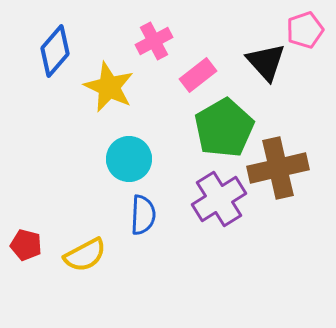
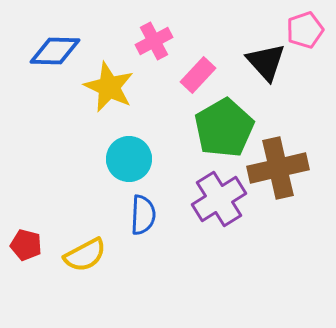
blue diamond: rotated 51 degrees clockwise
pink rectangle: rotated 9 degrees counterclockwise
